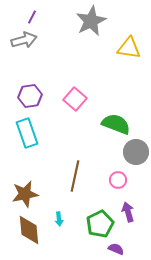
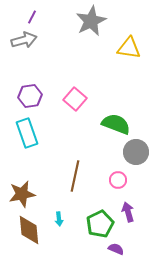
brown star: moved 3 px left
